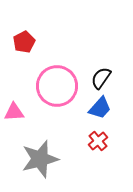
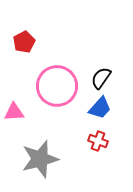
red cross: rotated 30 degrees counterclockwise
